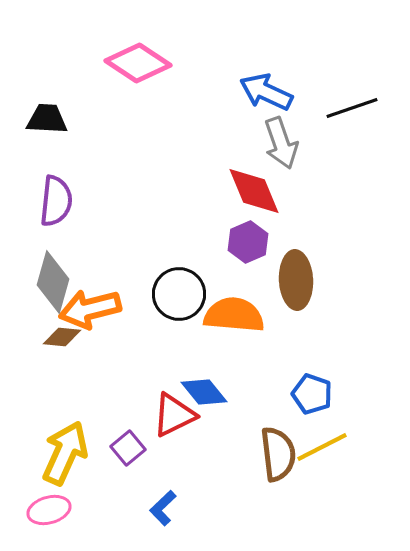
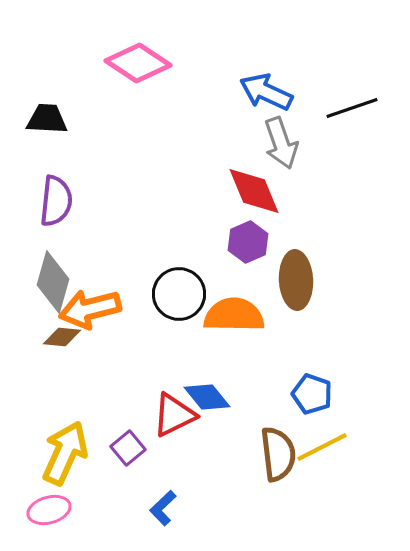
orange semicircle: rotated 4 degrees counterclockwise
blue diamond: moved 3 px right, 5 px down
